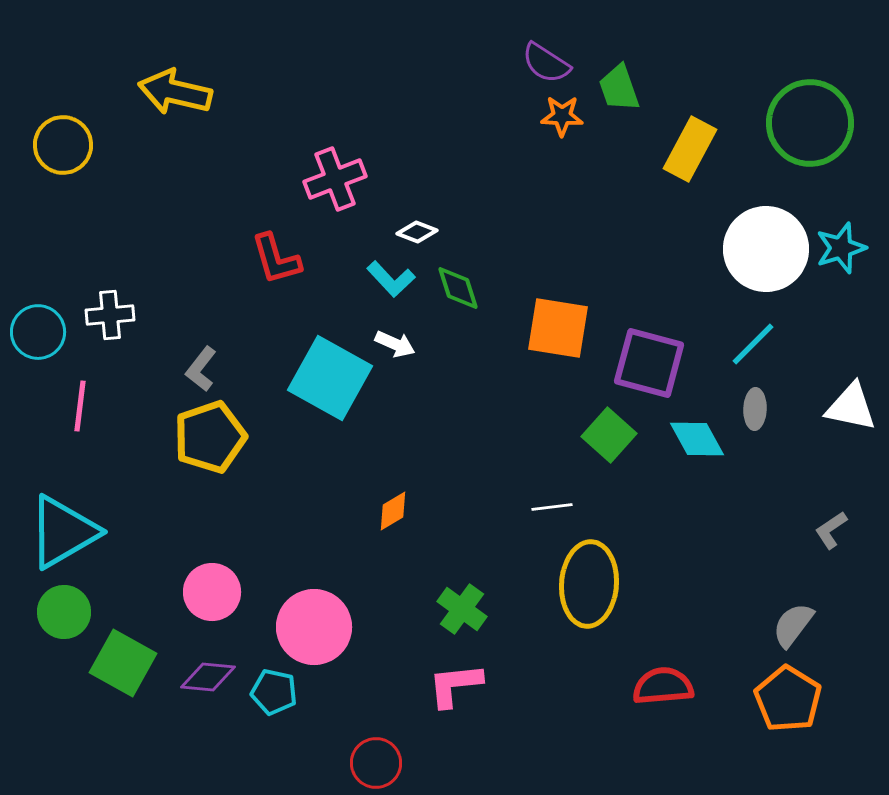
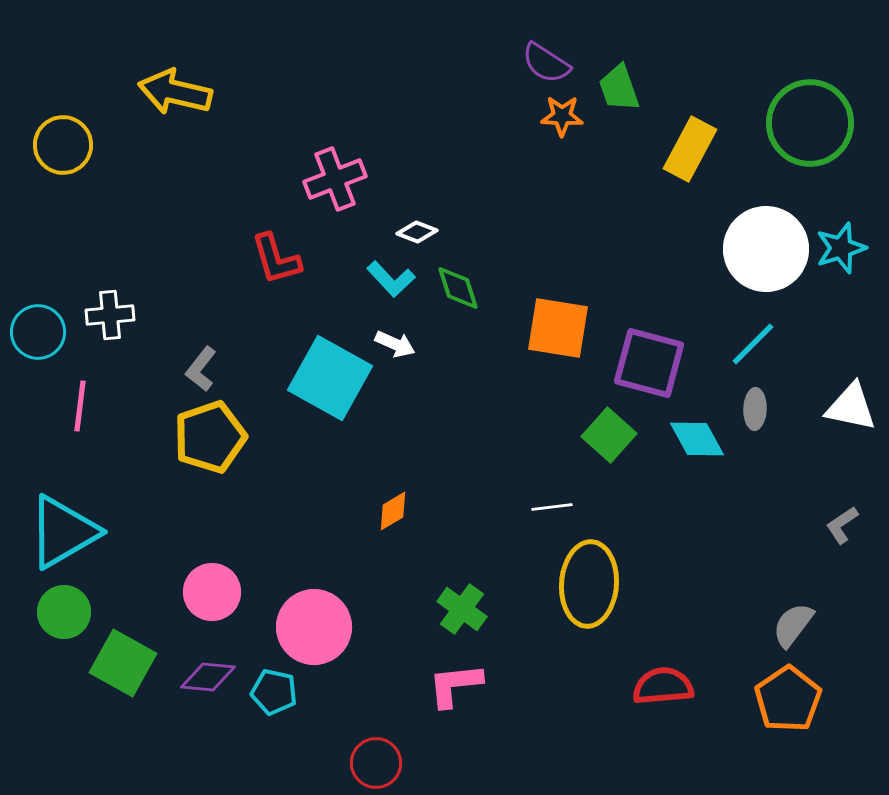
gray L-shape at (831, 530): moved 11 px right, 5 px up
orange pentagon at (788, 699): rotated 6 degrees clockwise
